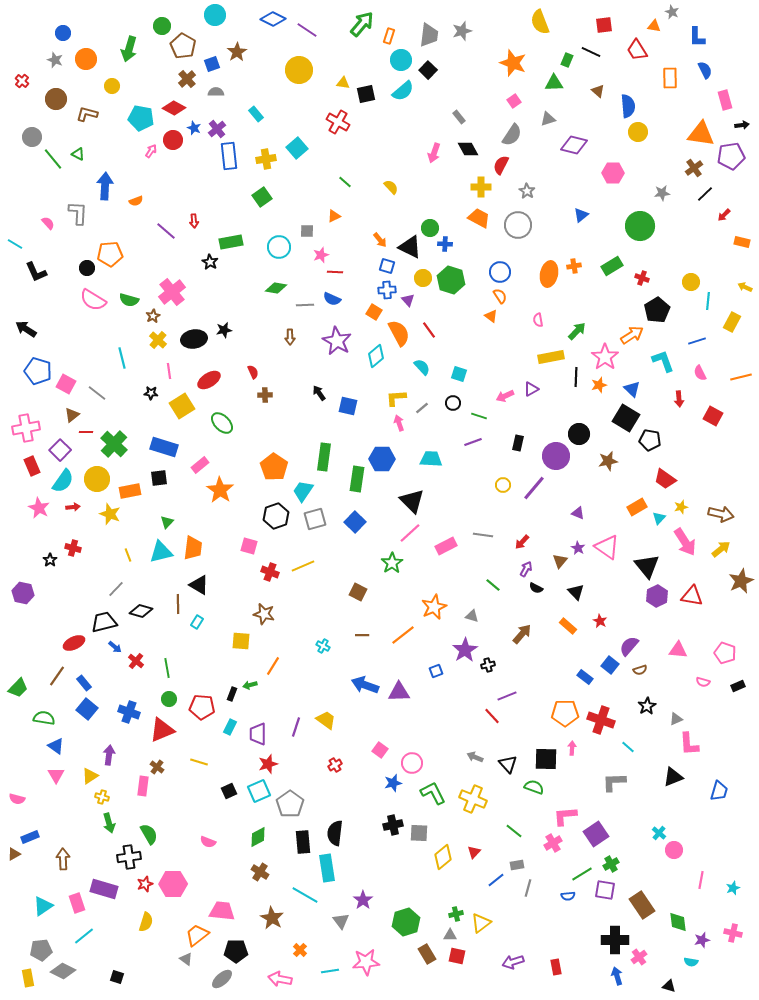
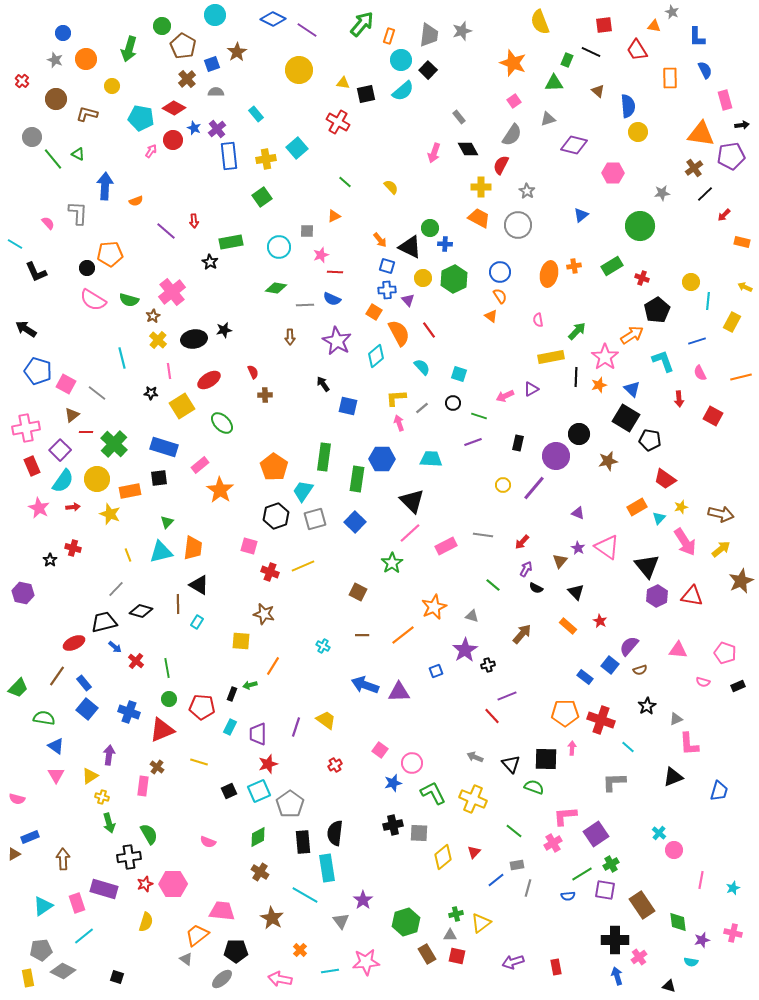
green hexagon at (451, 280): moved 3 px right, 1 px up; rotated 16 degrees clockwise
black arrow at (319, 393): moved 4 px right, 9 px up
black triangle at (508, 764): moved 3 px right
